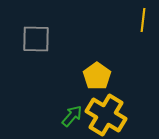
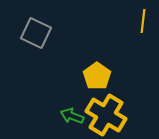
yellow line: moved 1 px down
gray square: moved 6 px up; rotated 24 degrees clockwise
green arrow: rotated 110 degrees counterclockwise
